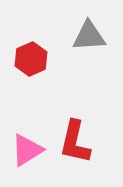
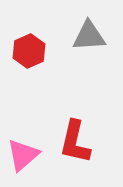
red hexagon: moved 2 px left, 8 px up
pink triangle: moved 4 px left, 5 px down; rotated 9 degrees counterclockwise
